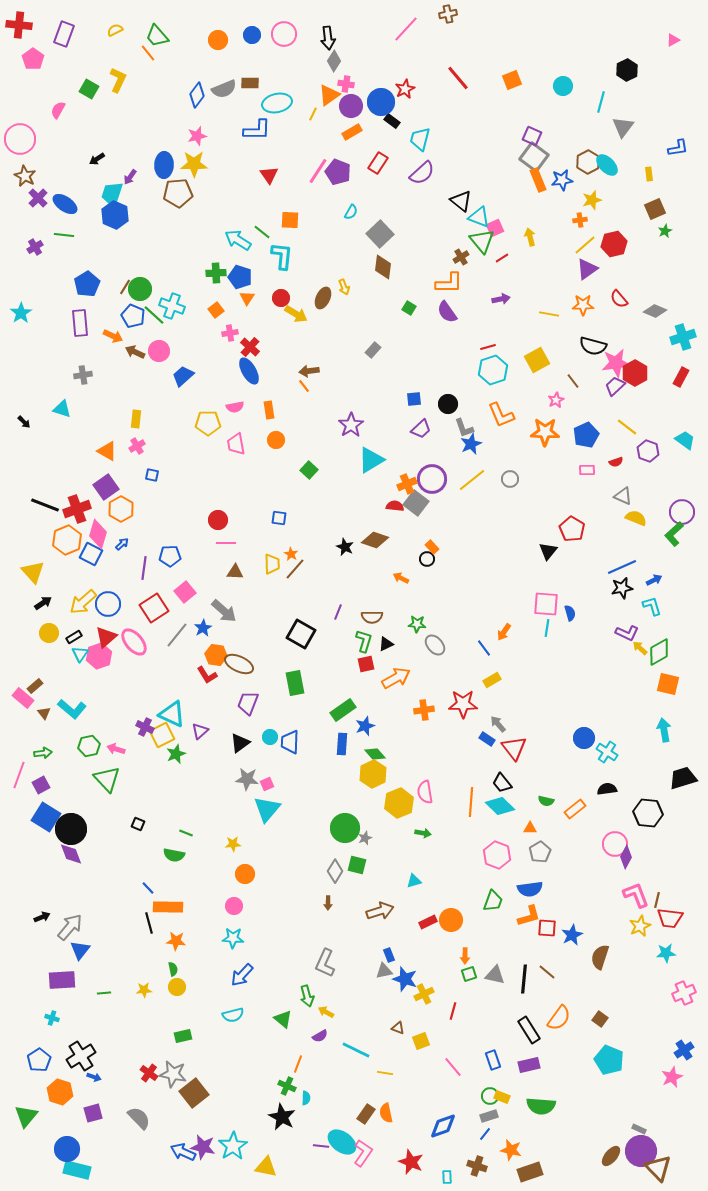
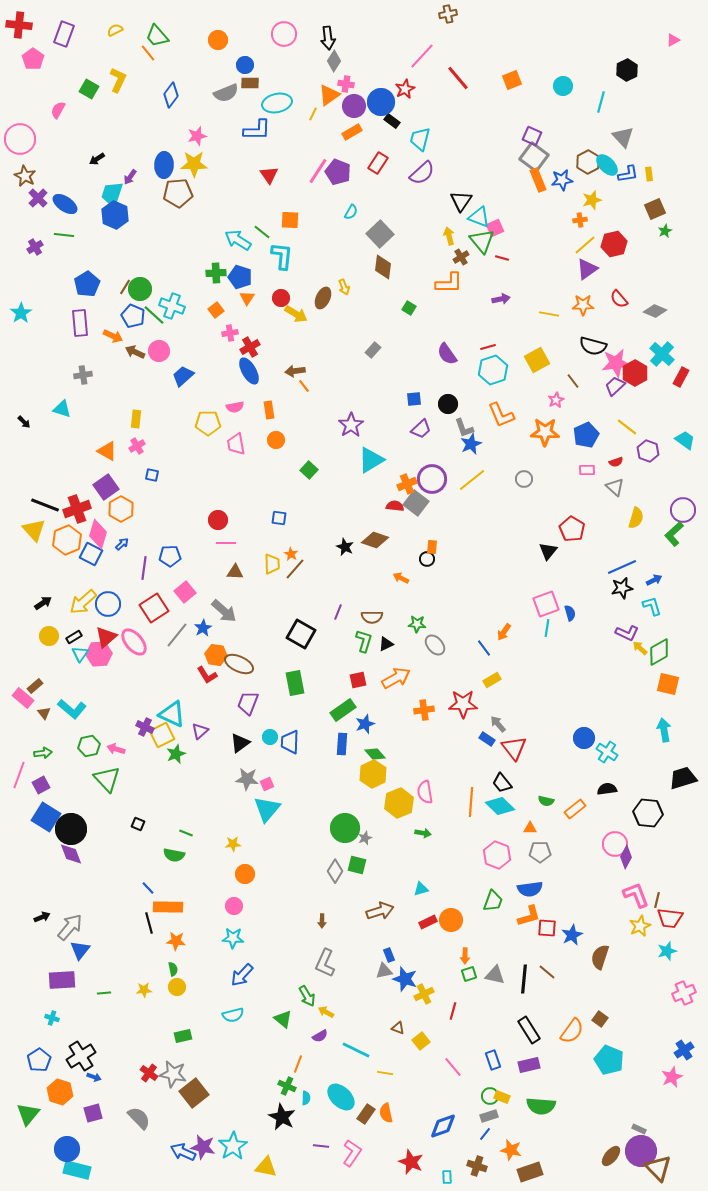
pink line at (406, 29): moved 16 px right, 27 px down
blue circle at (252, 35): moved 7 px left, 30 px down
gray semicircle at (224, 89): moved 2 px right, 4 px down
blue diamond at (197, 95): moved 26 px left
purple circle at (351, 106): moved 3 px right
gray triangle at (623, 127): moved 10 px down; rotated 20 degrees counterclockwise
blue L-shape at (678, 148): moved 50 px left, 26 px down
black triangle at (461, 201): rotated 25 degrees clockwise
yellow arrow at (530, 237): moved 81 px left, 1 px up
red line at (502, 258): rotated 48 degrees clockwise
purple semicircle at (447, 312): moved 42 px down
cyan cross at (683, 337): moved 21 px left, 17 px down; rotated 30 degrees counterclockwise
red cross at (250, 347): rotated 18 degrees clockwise
brown arrow at (309, 371): moved 14 px left
gray circle at (510, 479): moved 14 px right
gray triangle at (623, 496): moved 8 px left, 9 px up; rotated 18 degrees clockwise
purple circle at (682, 512): moved 1 px right, 2 px up
yellow semicircle at (636, 518): rotated 85 degrees clockwise
orange rectangle at (432, 547): rotated 48 degrees clockwise
yellow triangle at (33, 572): moved 1 px right, 42 px up
pink square at (546, 604): rotated 24 degrees counterclockwise
yellow circle at (49, 633): moved 3 px down
pink hexagon at (99, 656): moved 2 px up; rotated 15 degrees clockwise
red square at (366, 664): moved 8 px left, 16 px down
blue star at (365, 726): moved 2 px up
gray pentagon at (540, 852): rotated 30 degrees clockwise
cyan triangle at (414, 881): moved 7 px right, 8 px down
brown arrow at (328, 903): moved 6 px left, 18 px down
cyan star at (666, 953): moved 1 px right, 2 px up; rotated 12 degrees counterclockwise
green arrow at (307, 996): rotated 15 degrees counterclockwise
orange semicircle at (559, 1018): moved 13 px right, 13 px down
yellow square at (421, 1041): rotated 18 degrees counterclockwise
green triangle at (26, 1116): moved 2 px right, 2 px up
cyan ellipse at (342, 1142): moved 1 px left, 45 px up; rotated 8 degrees clockwise
pink L-shape at (363, 1153): moved 11 px left
